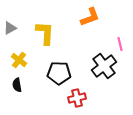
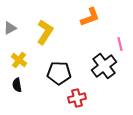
yellow L-shape: moved 1 px up; rotated 30 degrees clockwise
